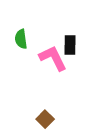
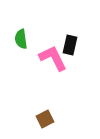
black rectangle: rotated 12 degrees clockwise
brown square: rotated 18 degrees clockwise
